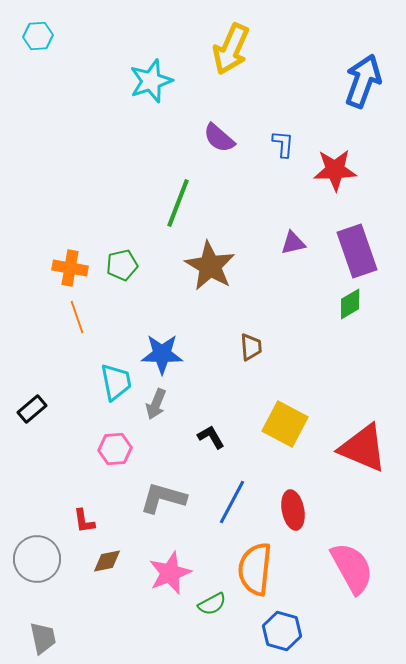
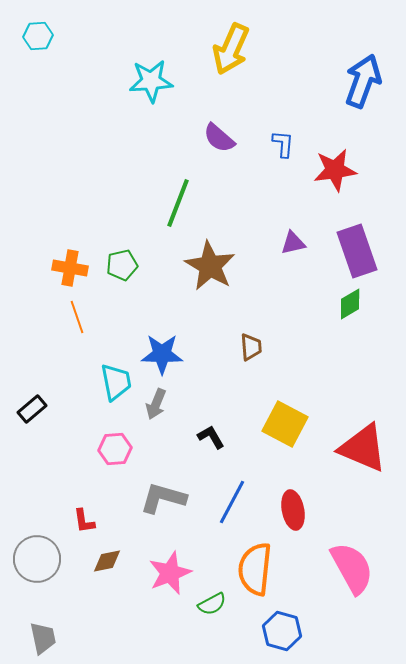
cyan star: rotated 15 degrees clockwise
red star: rotated 6 degrees counterclockwise
